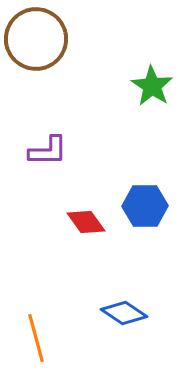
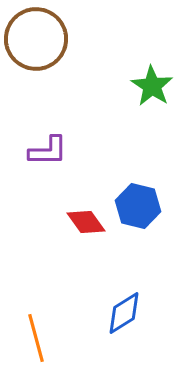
blue hexagon: moved 7 px left; rotated 15 degrees clockwise
blue diamond: rotated 66 degrees counterclockwise
